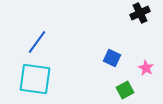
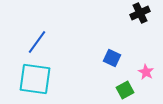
pink star: moved 4 px down
